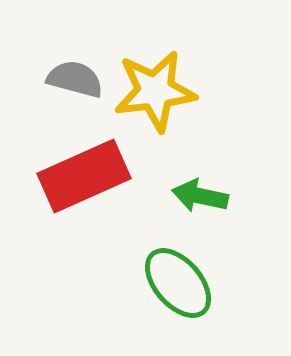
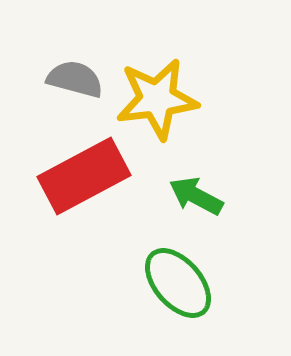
yellow star: moved 2 px right, 8 px down
red rectangle: rotated 4 degrees counterclockwise
green arrow: moved 4 px left; rotated 16 degrees clockwise
